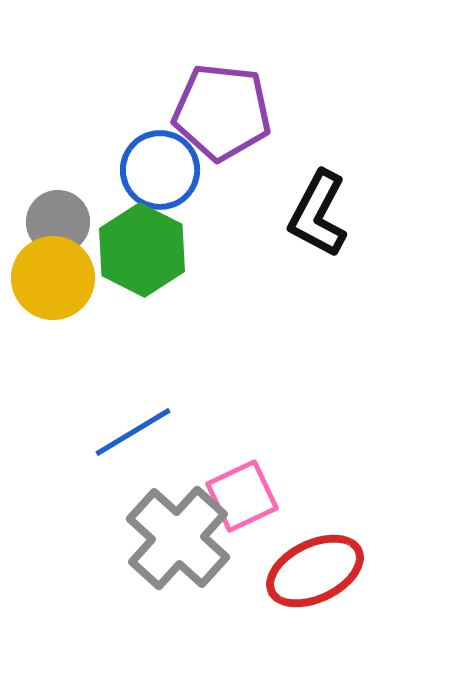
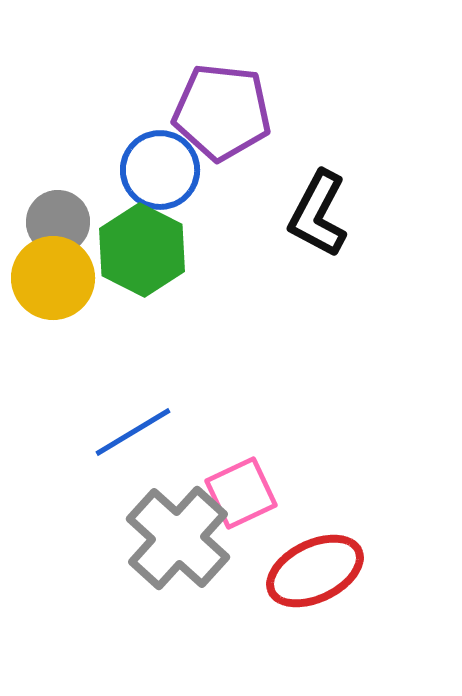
pink square: moved 1 px left, 3 px up
